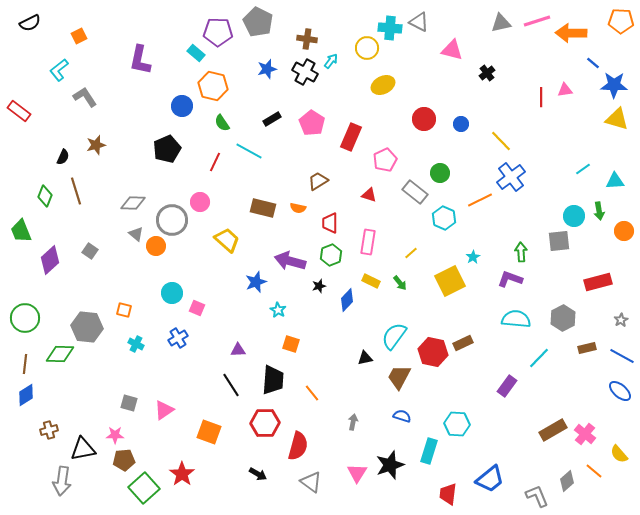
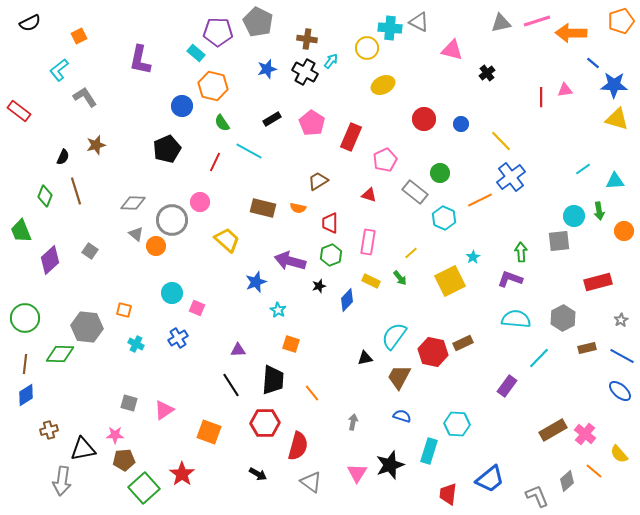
orange pentagon at (621, 21): rotated 20 degrees counterclockwise
green arrow at (400, 283): moved 5 px up
